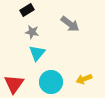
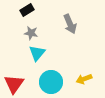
gray arrow: rotated 30 degrees clockwise
gray star: moved 1 px left, 1 px down
